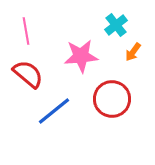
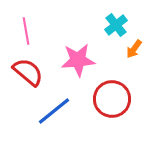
orange arrow: moved 1 px right, 3 px up
pink star: moved 3 px left, 4 px down
red semicircle: moved 2 px up
